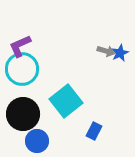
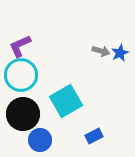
gray arrow: moved 5 px left
cyan circle: moved 1 px left, 6 px down
cyan square: rotated 8 degrees clockwise
blue rectangle: moved 5 px down; rotated 36 degrees clockwise
blue circle: moved 3 px right, 1 px up
